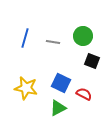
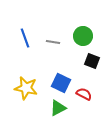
blue line: rotated 36 degrees counterclockwise
